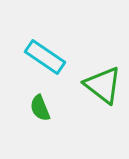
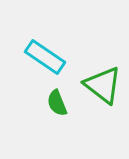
green semicircle: moved 17 px right, 5 px up
